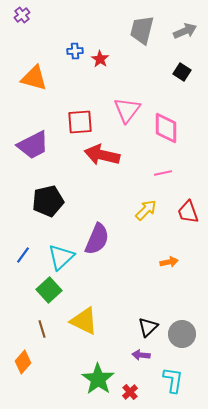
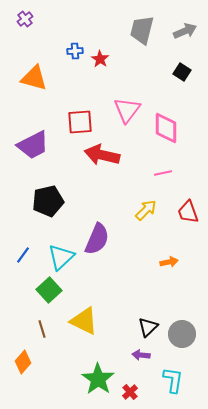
purple cross: moved 3 px right, 4 px down
